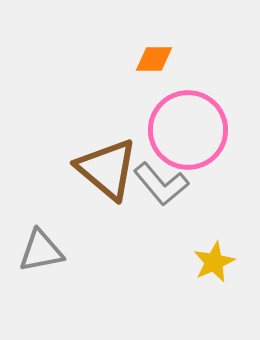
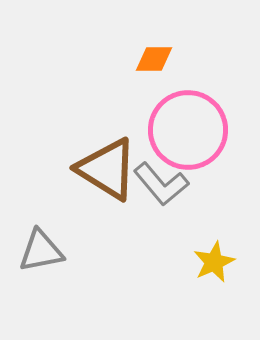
brown triangle: rotated 8 degrees counterclockwise
